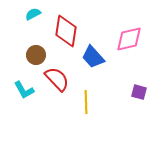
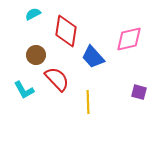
yellow line: moved 2 px right
